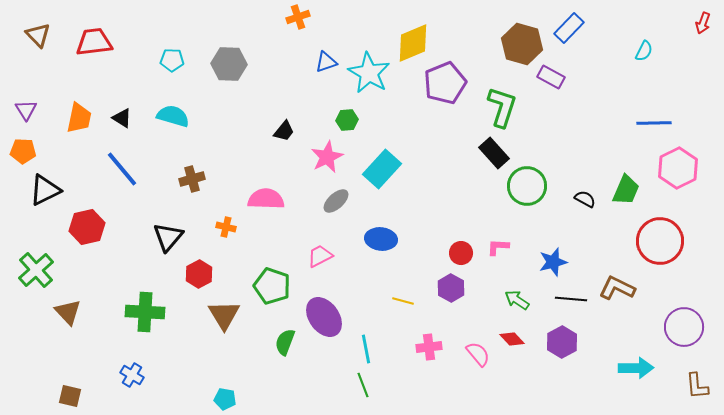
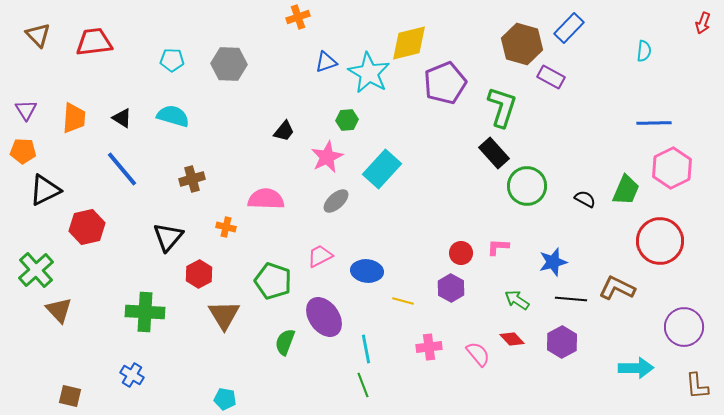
yellow diamond at (413, 43): moved 4 px left; rotated 9 degrees clockwise
cyan semicircle at (644, 51): rotated 20 degrees counterclockwise
orange trapezoid at (79, 118): moved 5 px left; rotated 8 degrees counterclockwise
pink hexagon at (678, 168): moved 6 px left
blue ellipse at (381, 239): moved 14 px left, 32 px down
green pentagon at (272, 286): moved 1 px right, 5 px up
brown triangle at (68, 312): moved 9 px left, 2 px up
